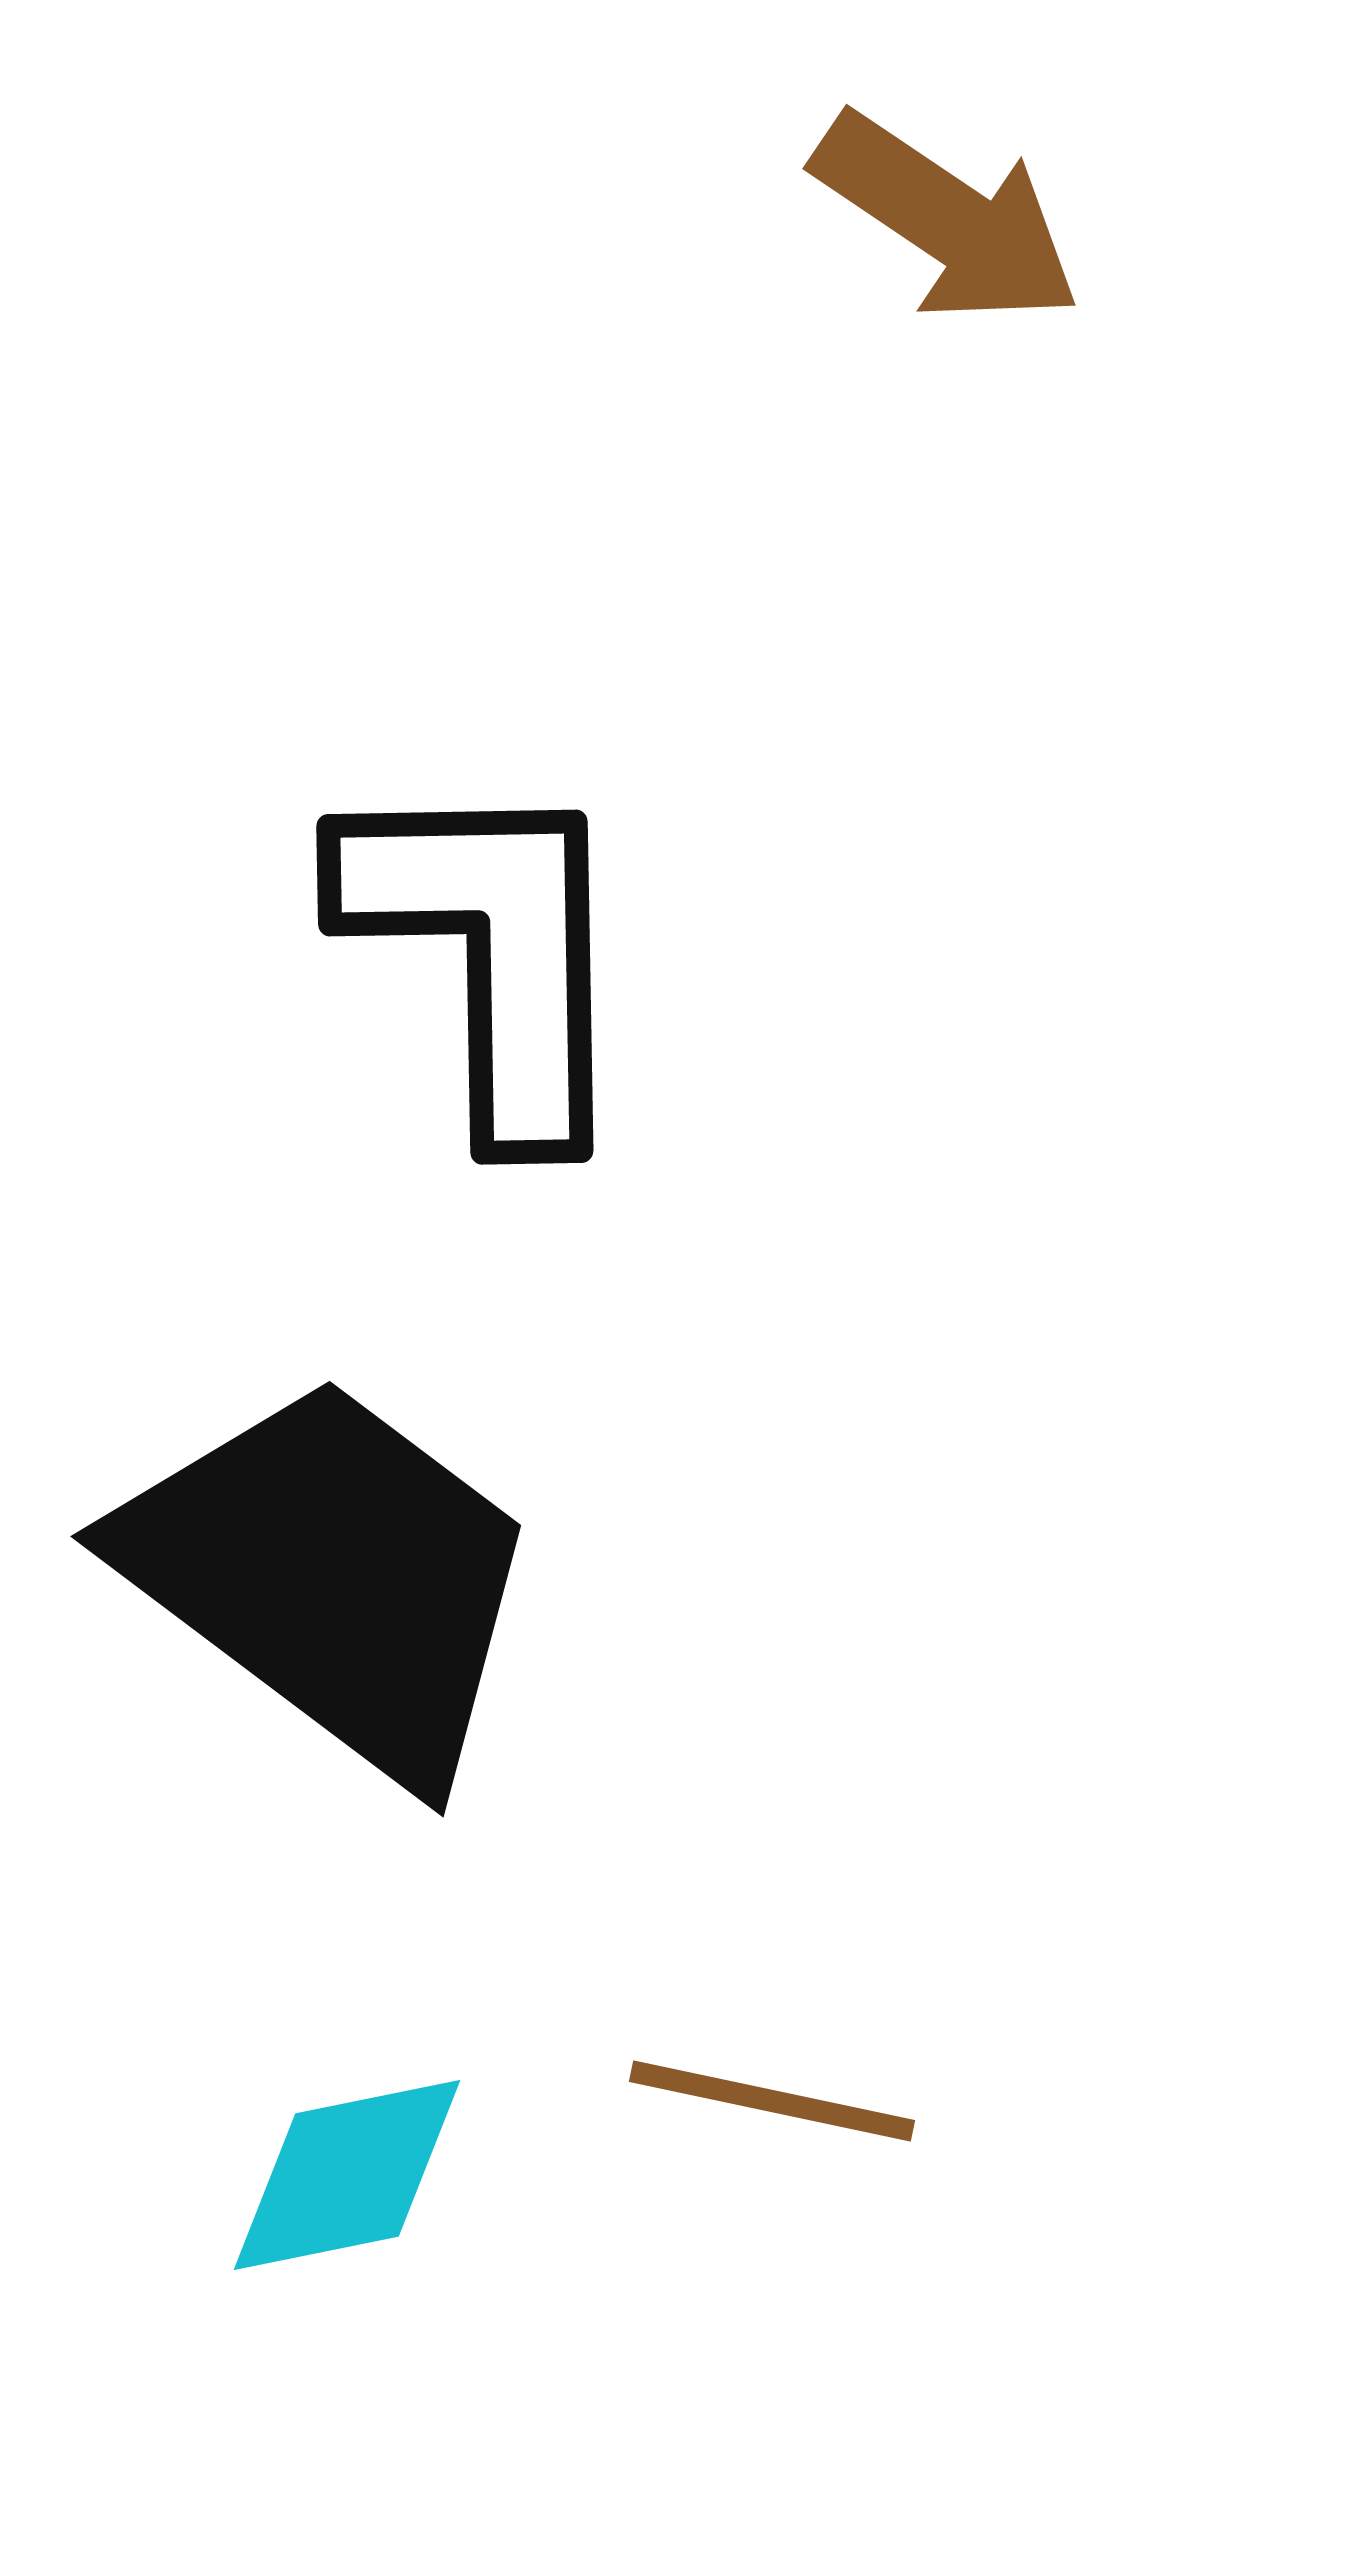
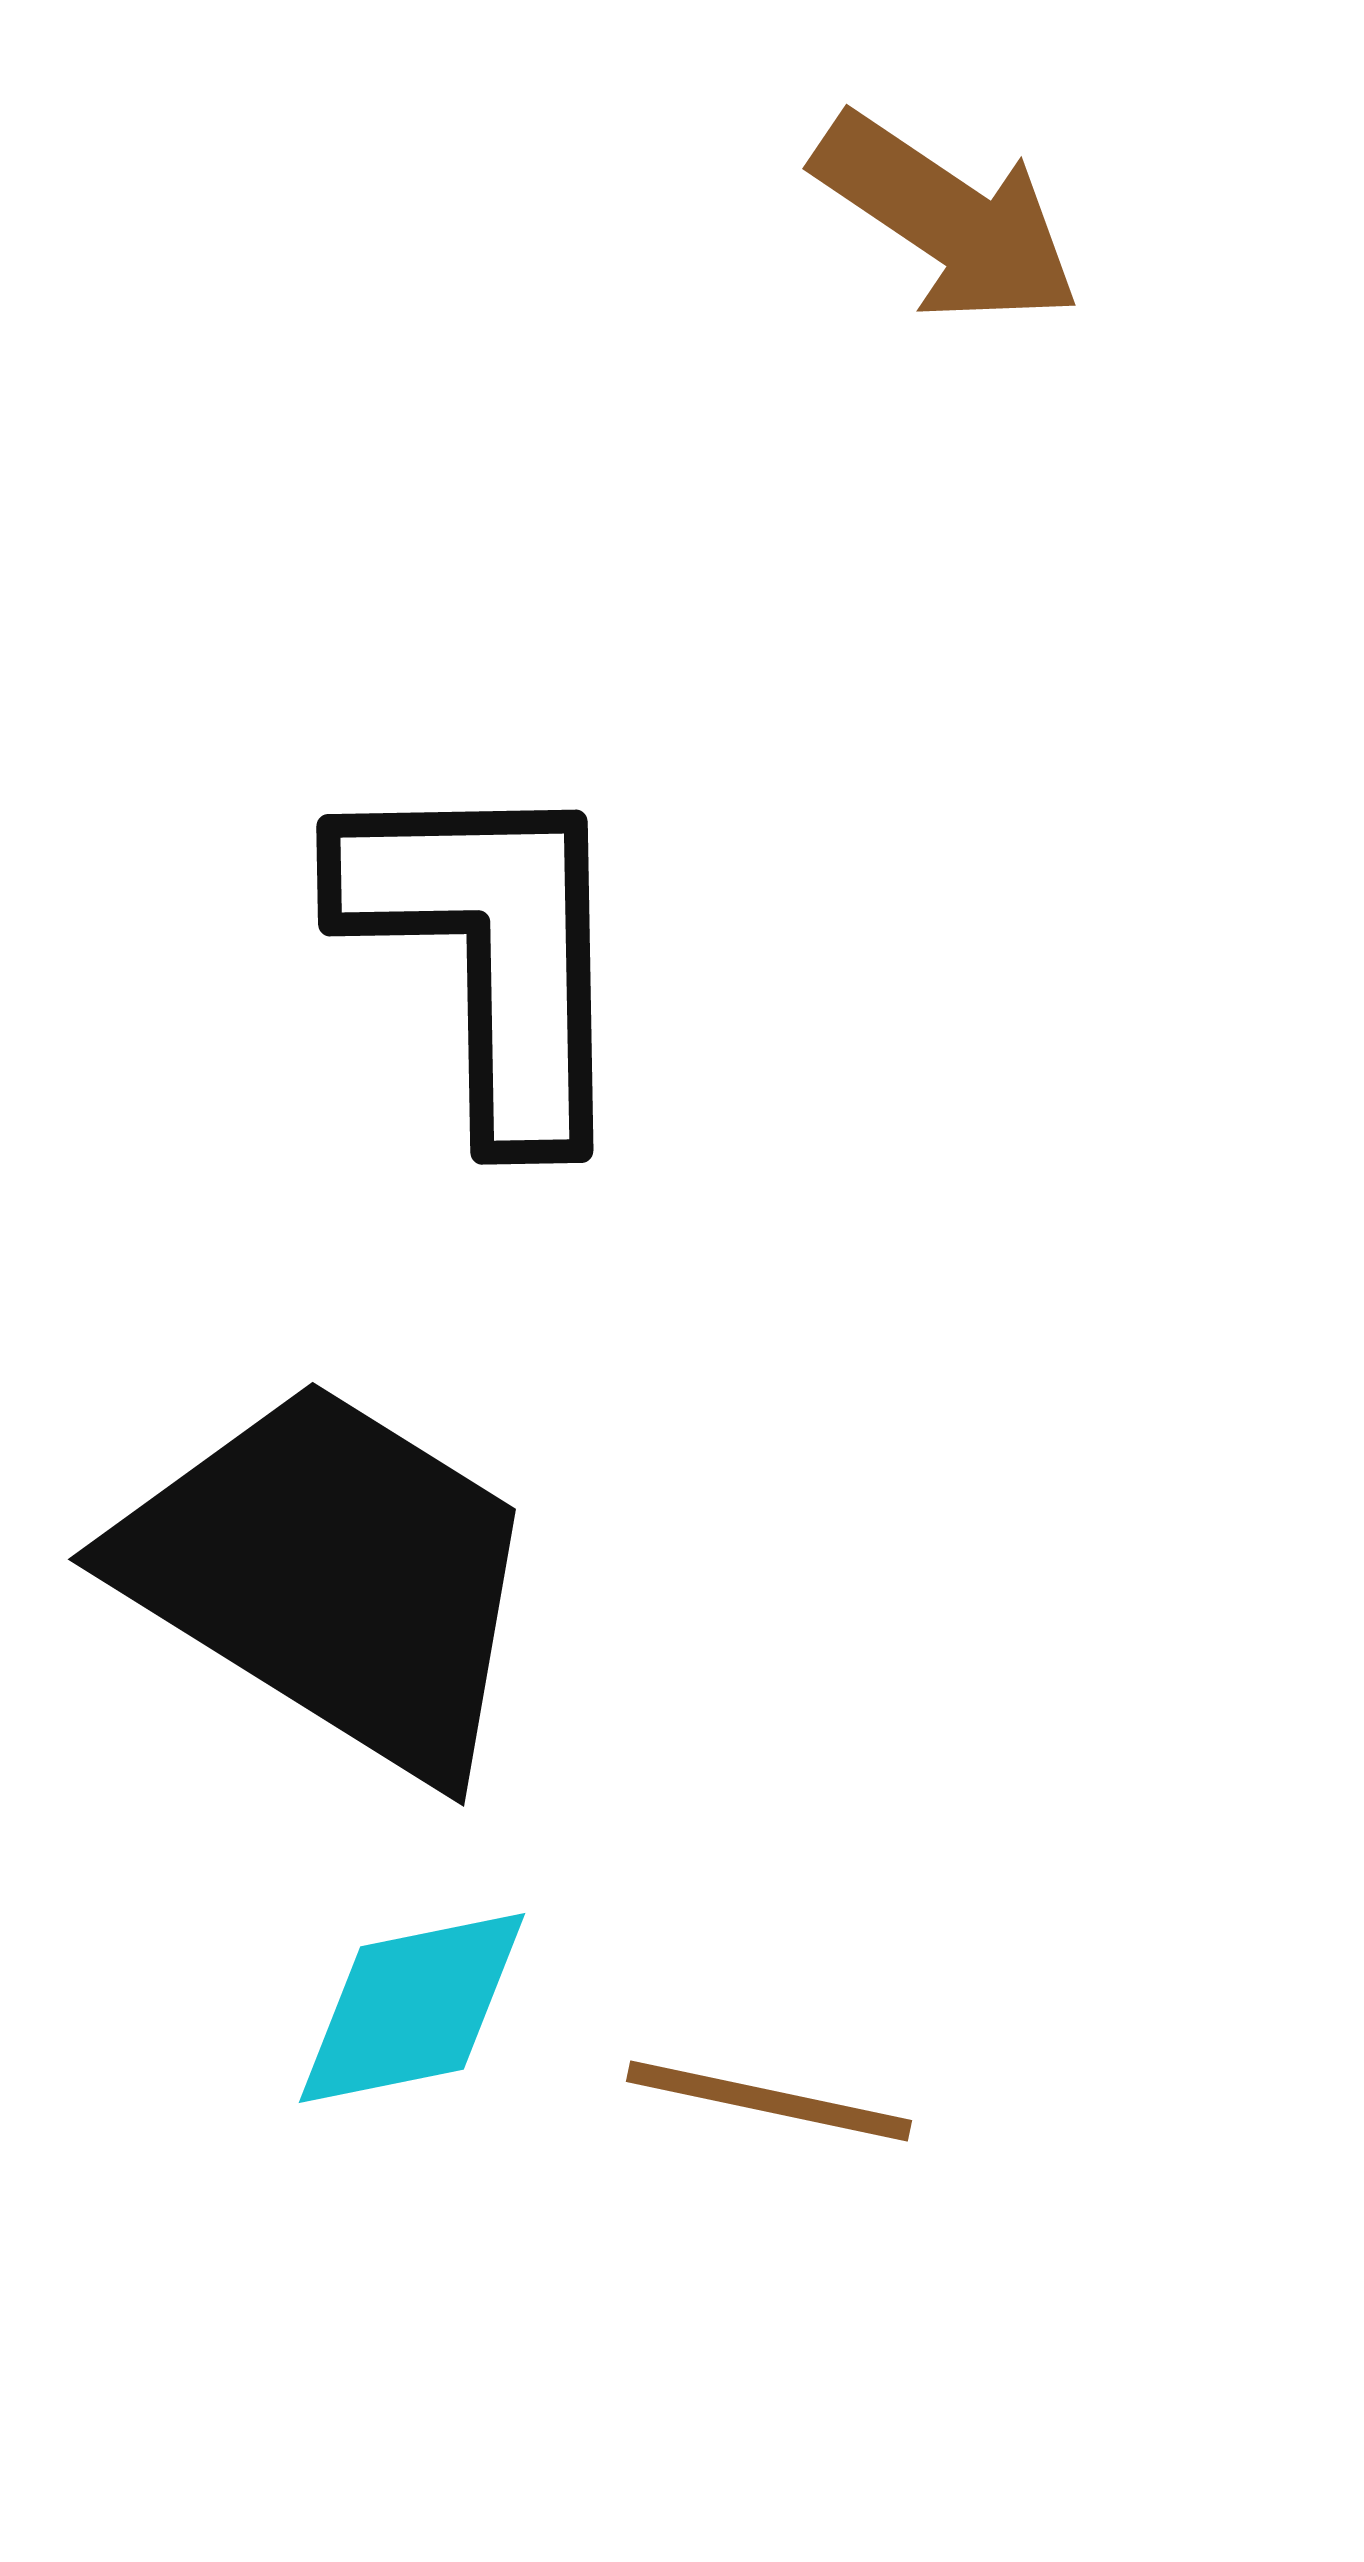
black trapezoid: rotated 5 degrees counterclockwise
brown line: moved 3 px left
cyan diamond: moved 65 px right, 167 px up
